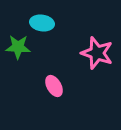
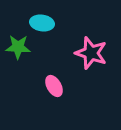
pink star: moved 6 px left
